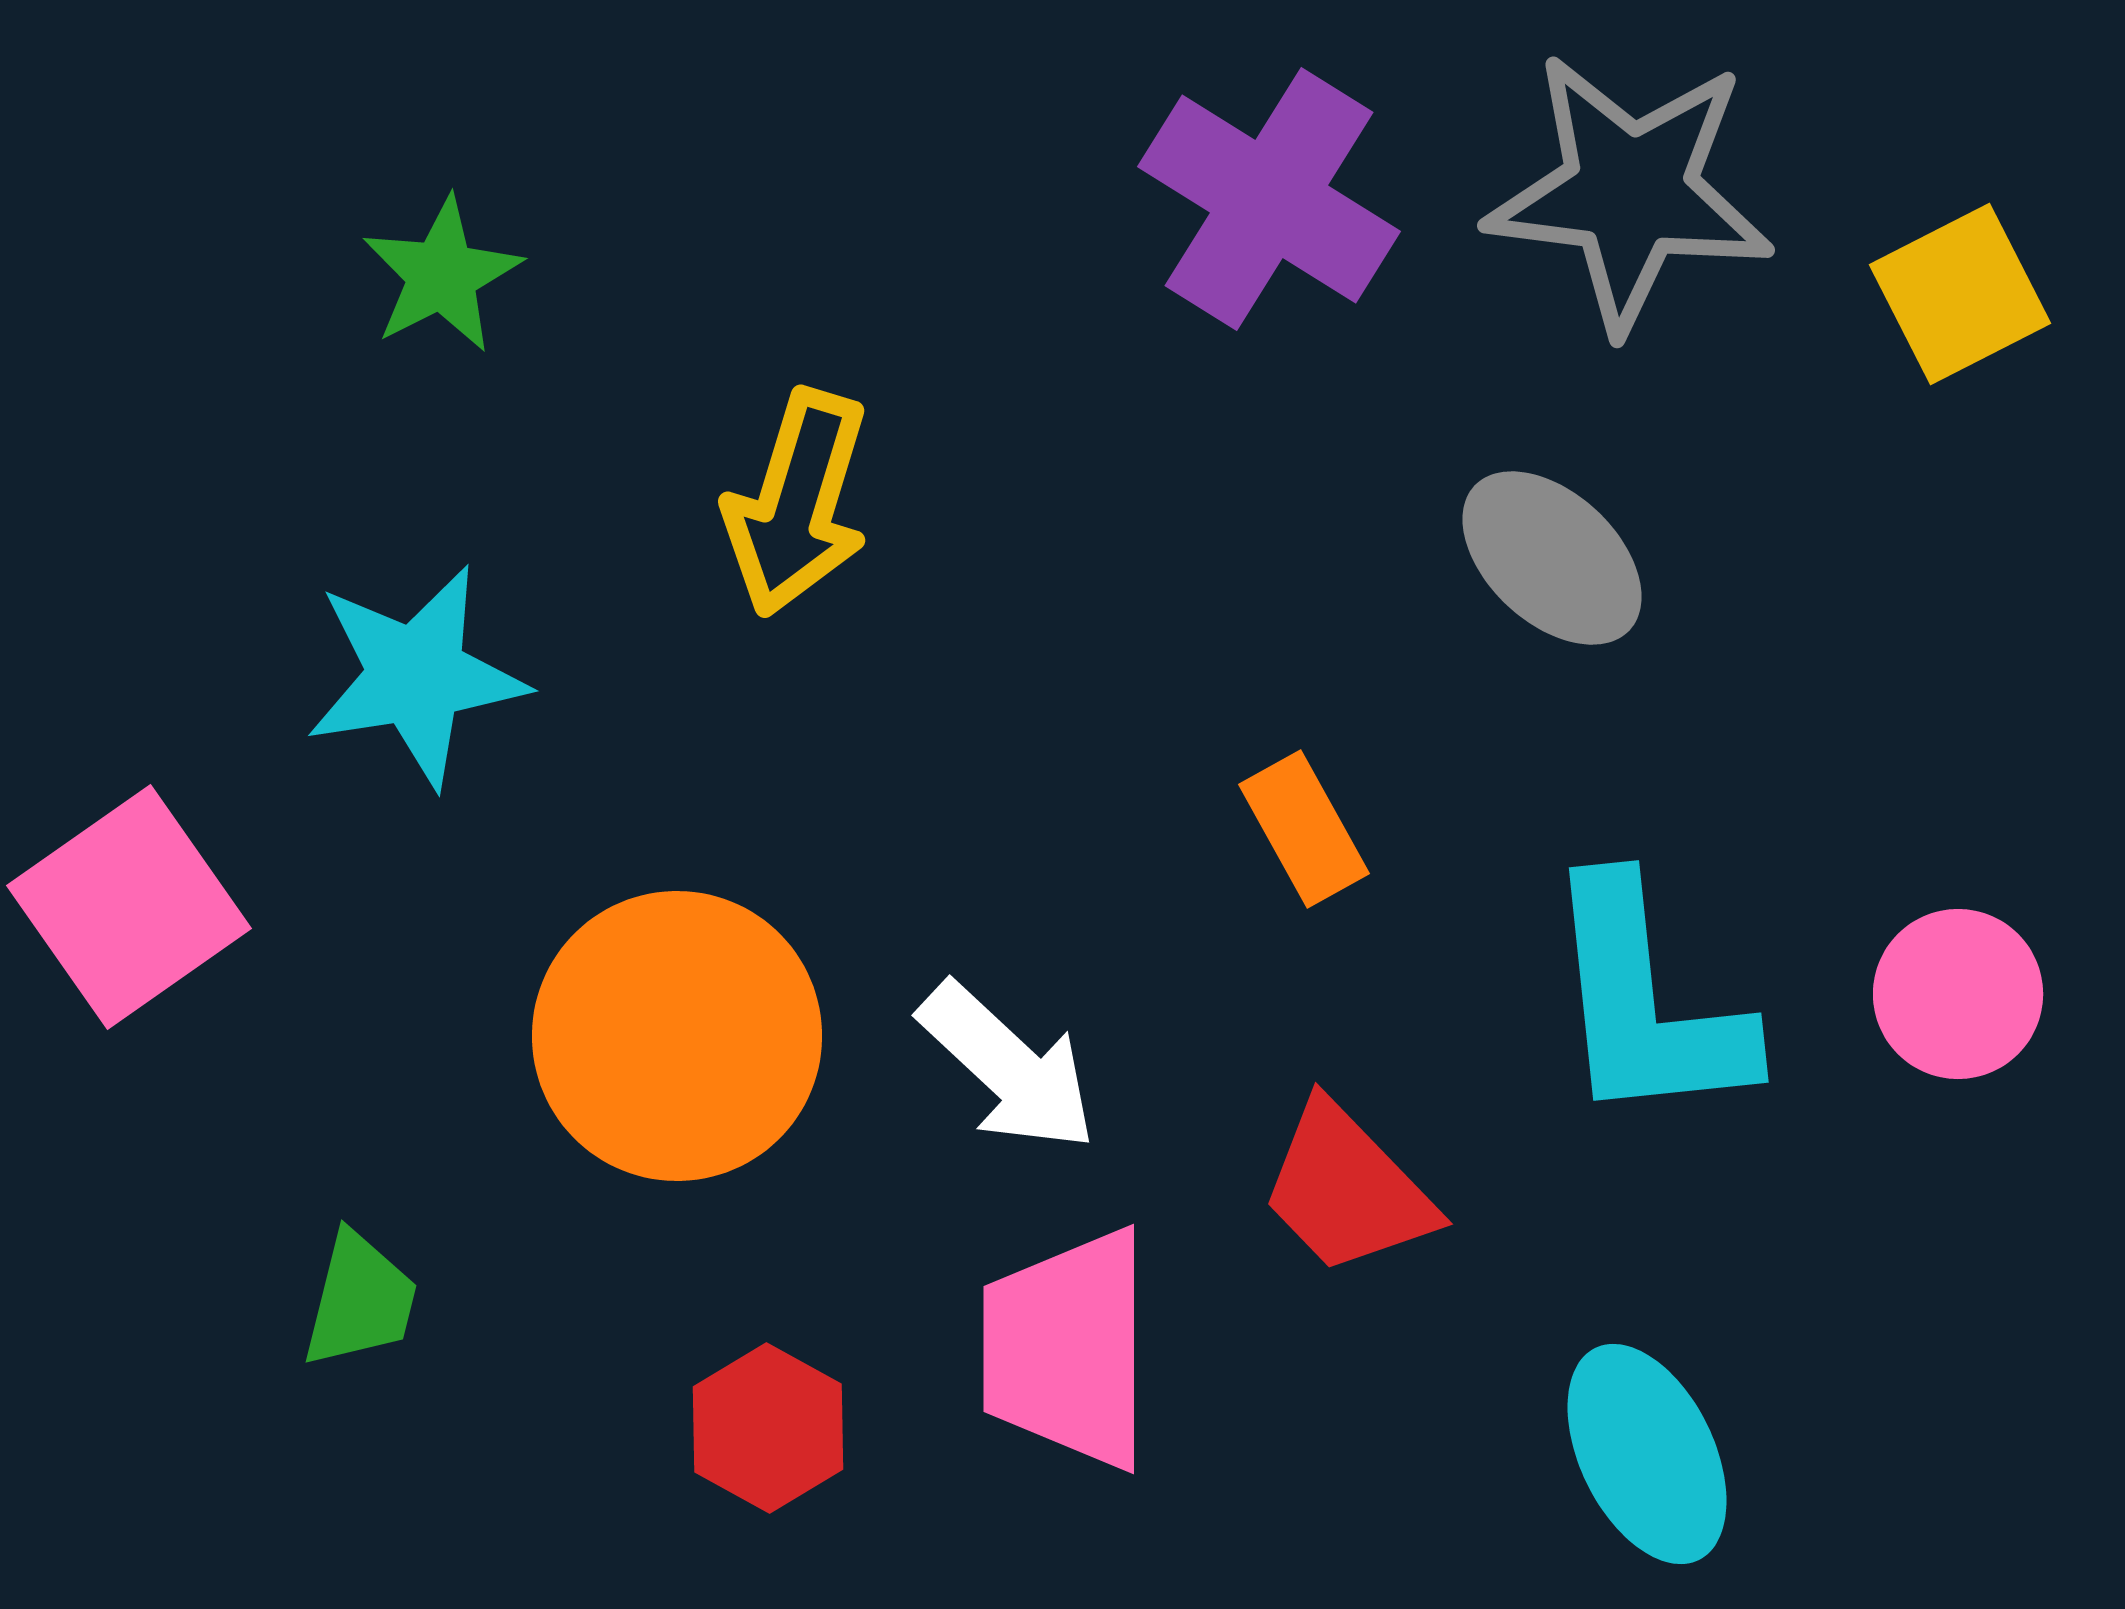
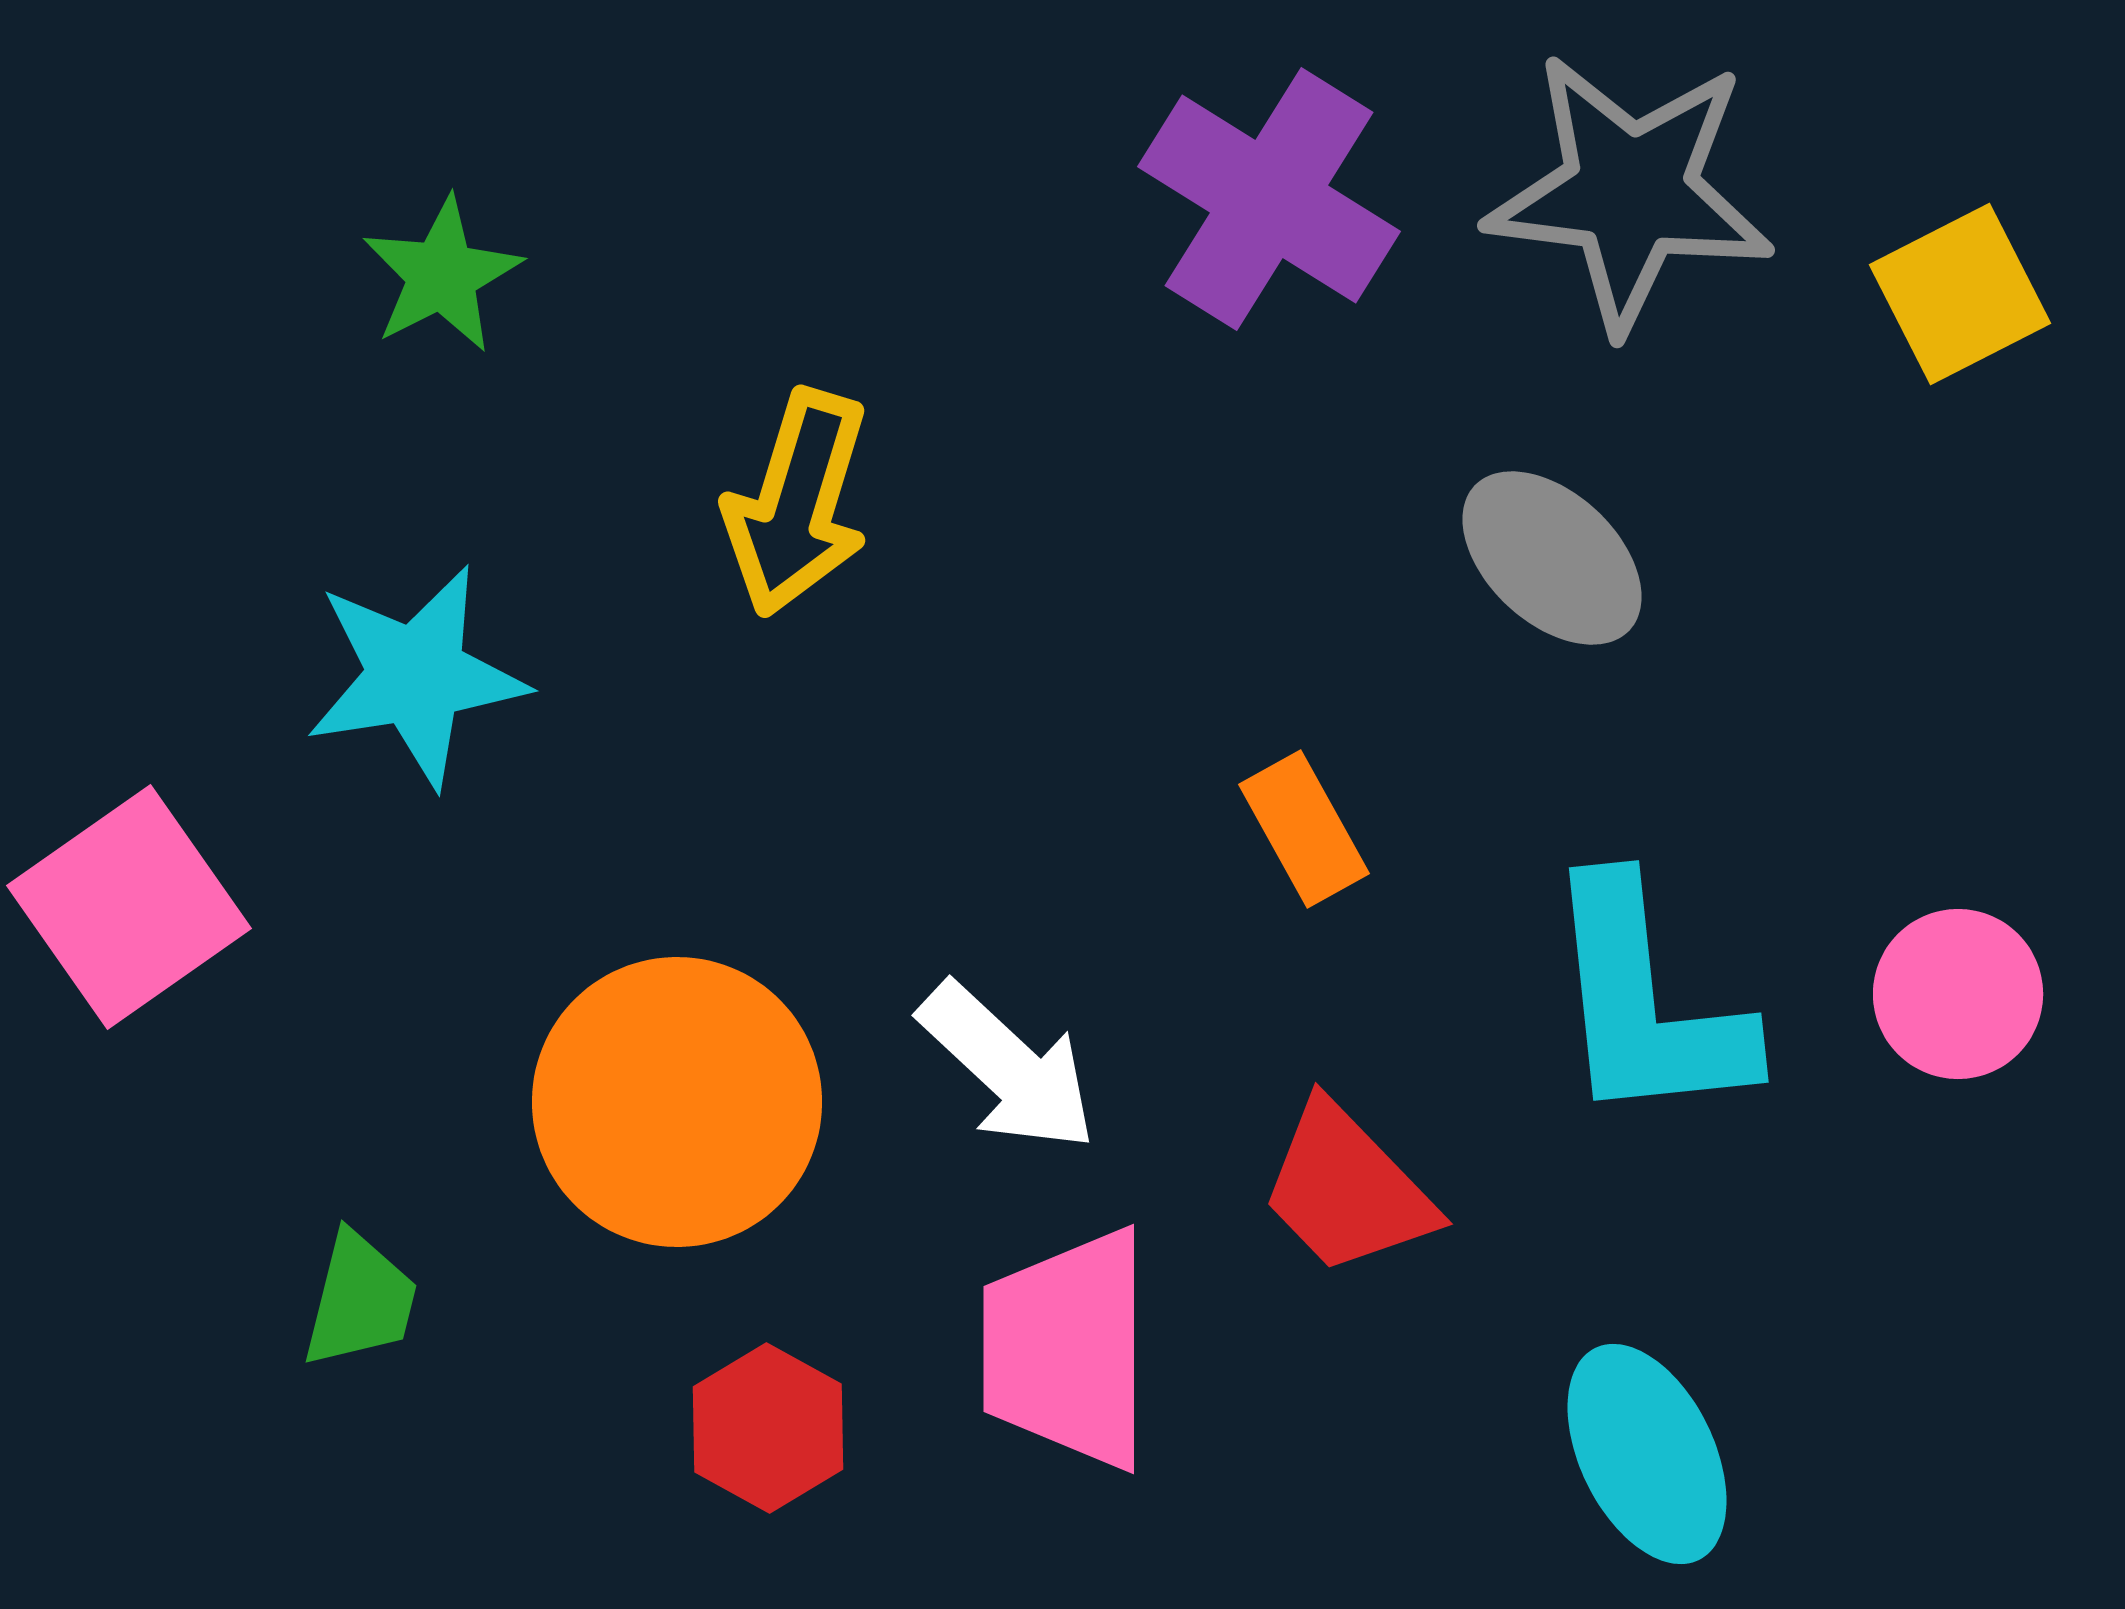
orange circle: moved 66 px down
